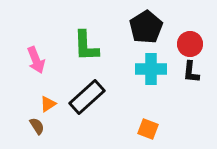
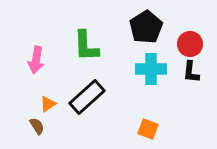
pink arrow: rotated 32 degrees clockwise
